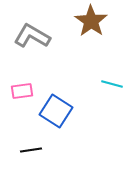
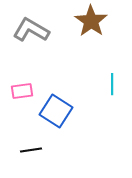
gray L-shape: moved 1 px left, 6 px up
cyan line: rotated 75 degrees clockwise
